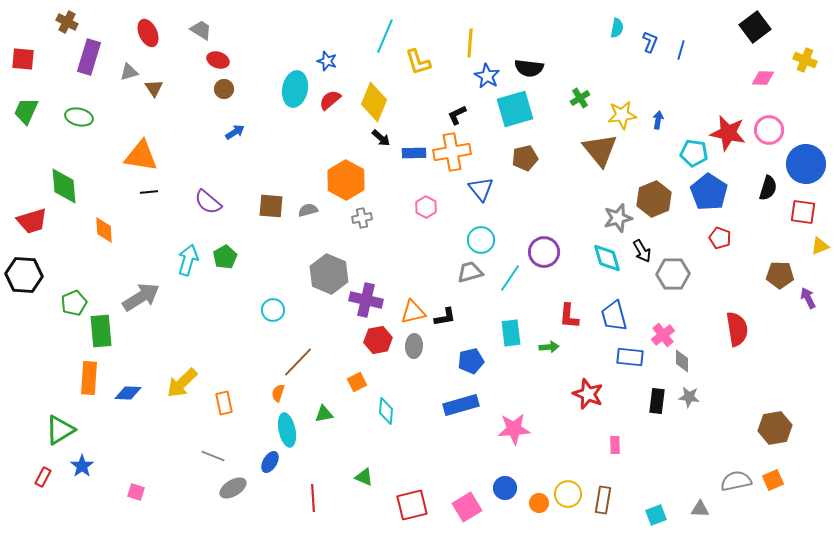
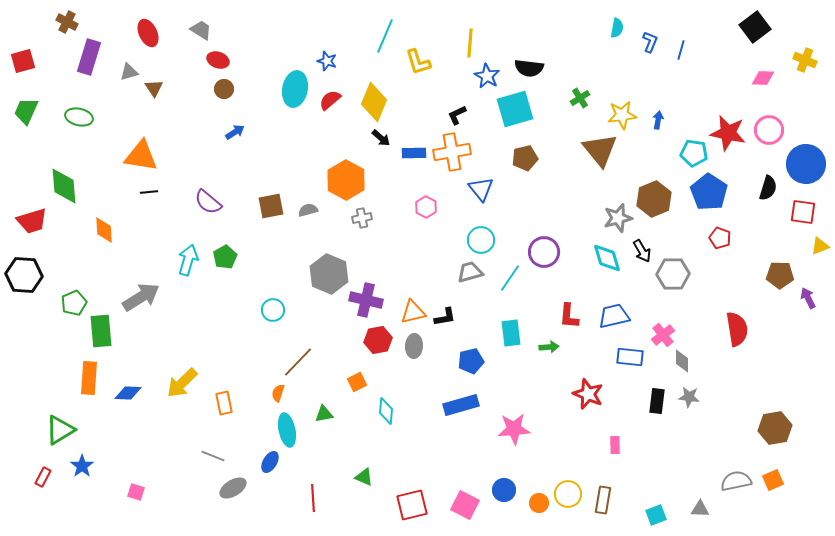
red square at (23, 59): moved 2 px down; rotated 20 degrees counterclockwise
brown square at (271, 206): rotated 16 degrees counterclockwise
blue trapezoid at (614, 316): rotated 92 degrees clockwise
blue circle at (505, 488): moved 1 px left, 2 px down
pink square at (467, 507): moved 2 px left, 2 px up; rotated 32 degrees counterclockwise
